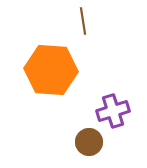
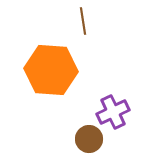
purple cross: moved 1 px down; rotated 8 degrees counterclockwise
brown circle: moved 3 px up
